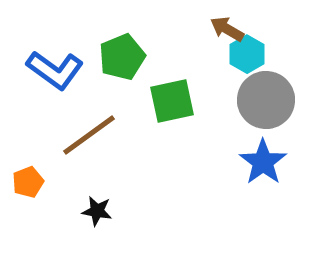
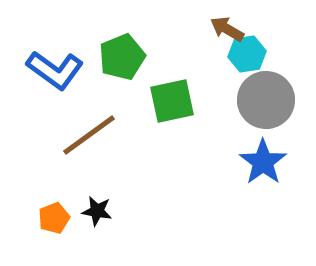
cyan hexagon: rotated 21 degrees clockwise
orange pentagon: moved 26 px right, 36 px down
